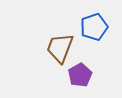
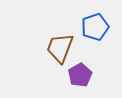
blue pentagon: moved 1 px right
